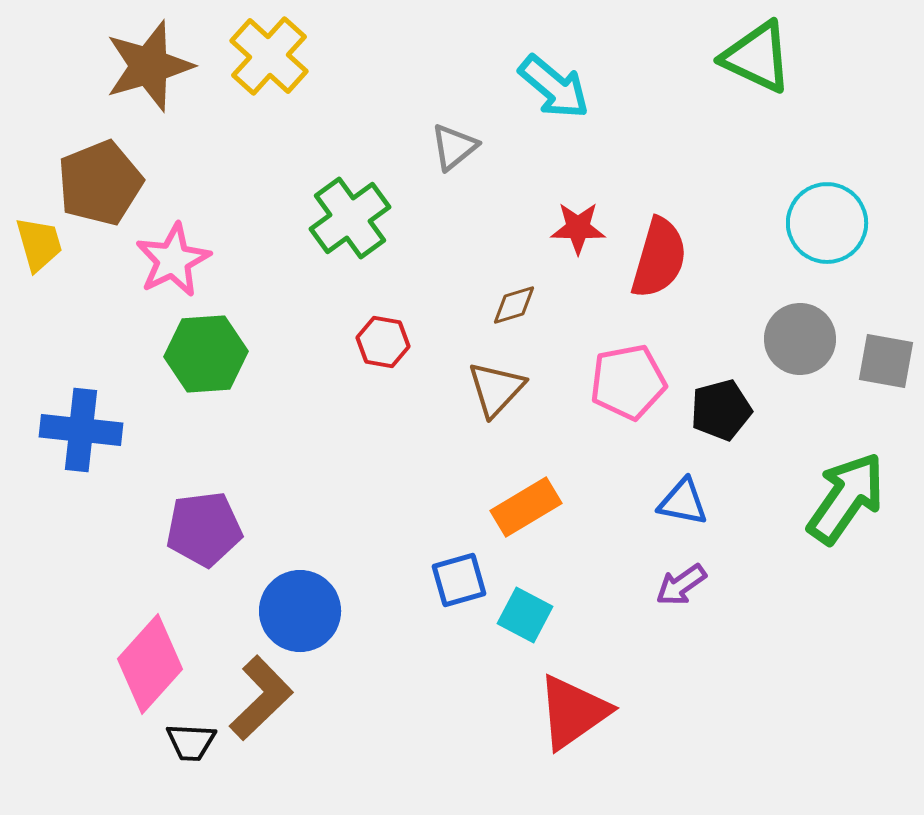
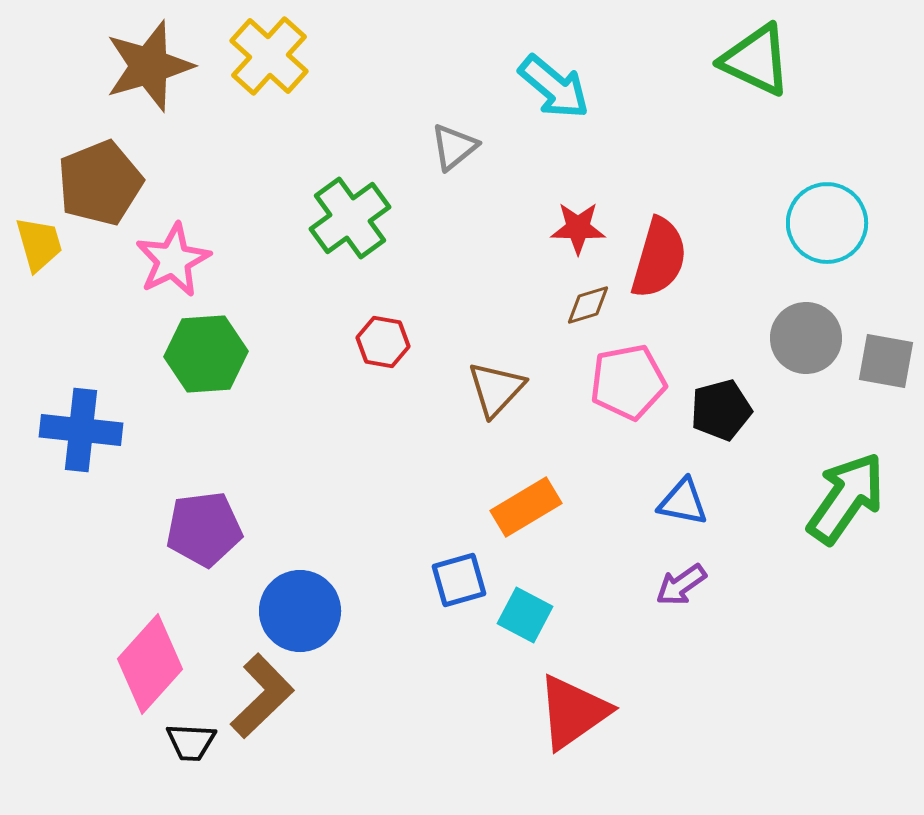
green triangle: moved 1 px left, 3 px down
brown diamond: moved 74 px right
gray circle: moved 6 px right, 1 px up
brown L-shape: moved 1 px right, 2 px up
